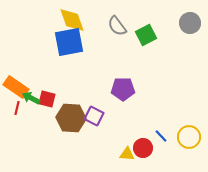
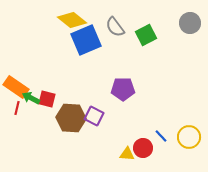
yellow diamond: rotated 32 degrees counterclockwise
gray semicircle: moved 2 px left, 1 px down
blue square: moved 17 px right, 2 px up; rotated 12 degrees counterclockwise
